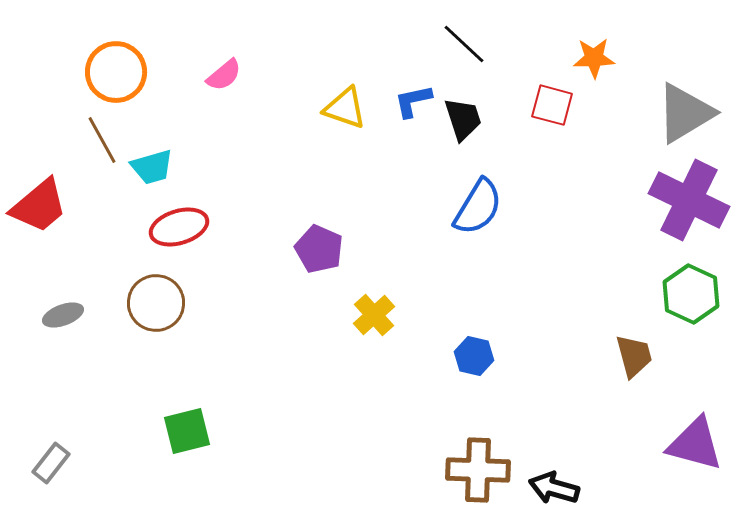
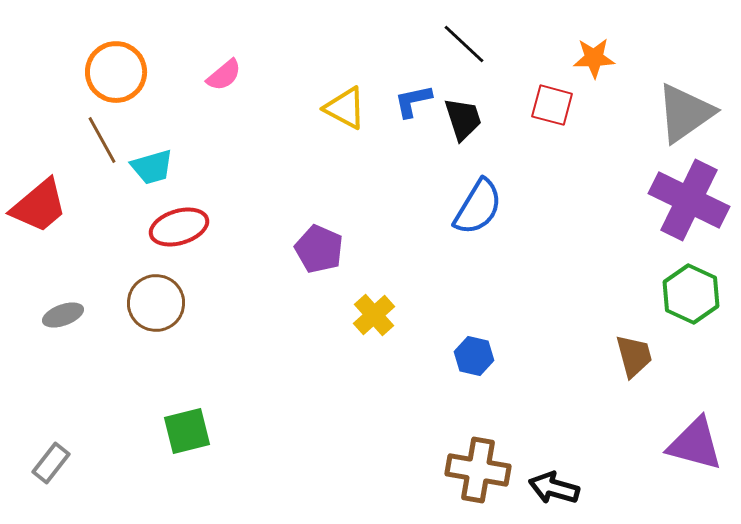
yellow triangle: rotated 9 degrees clockwise
gray triangle: rotated 4 degrees counterclockwise
brown cross: rotated 8 degrees clockwise
